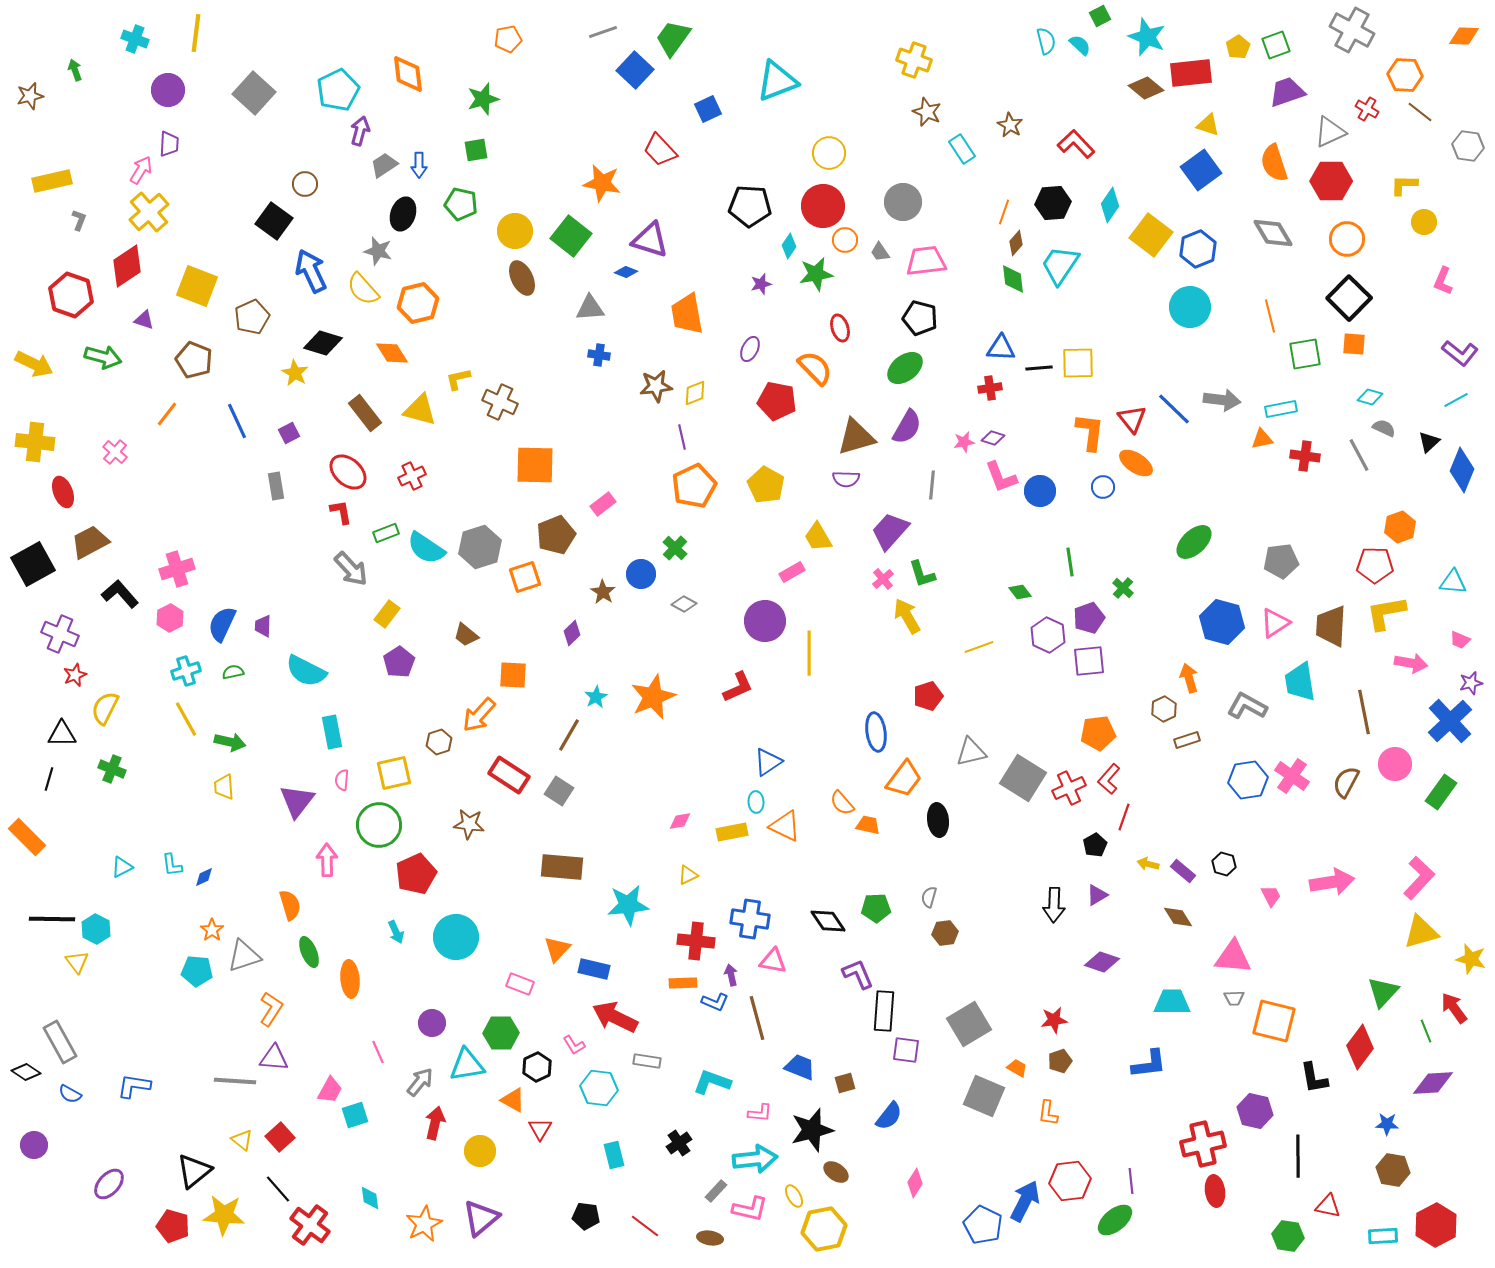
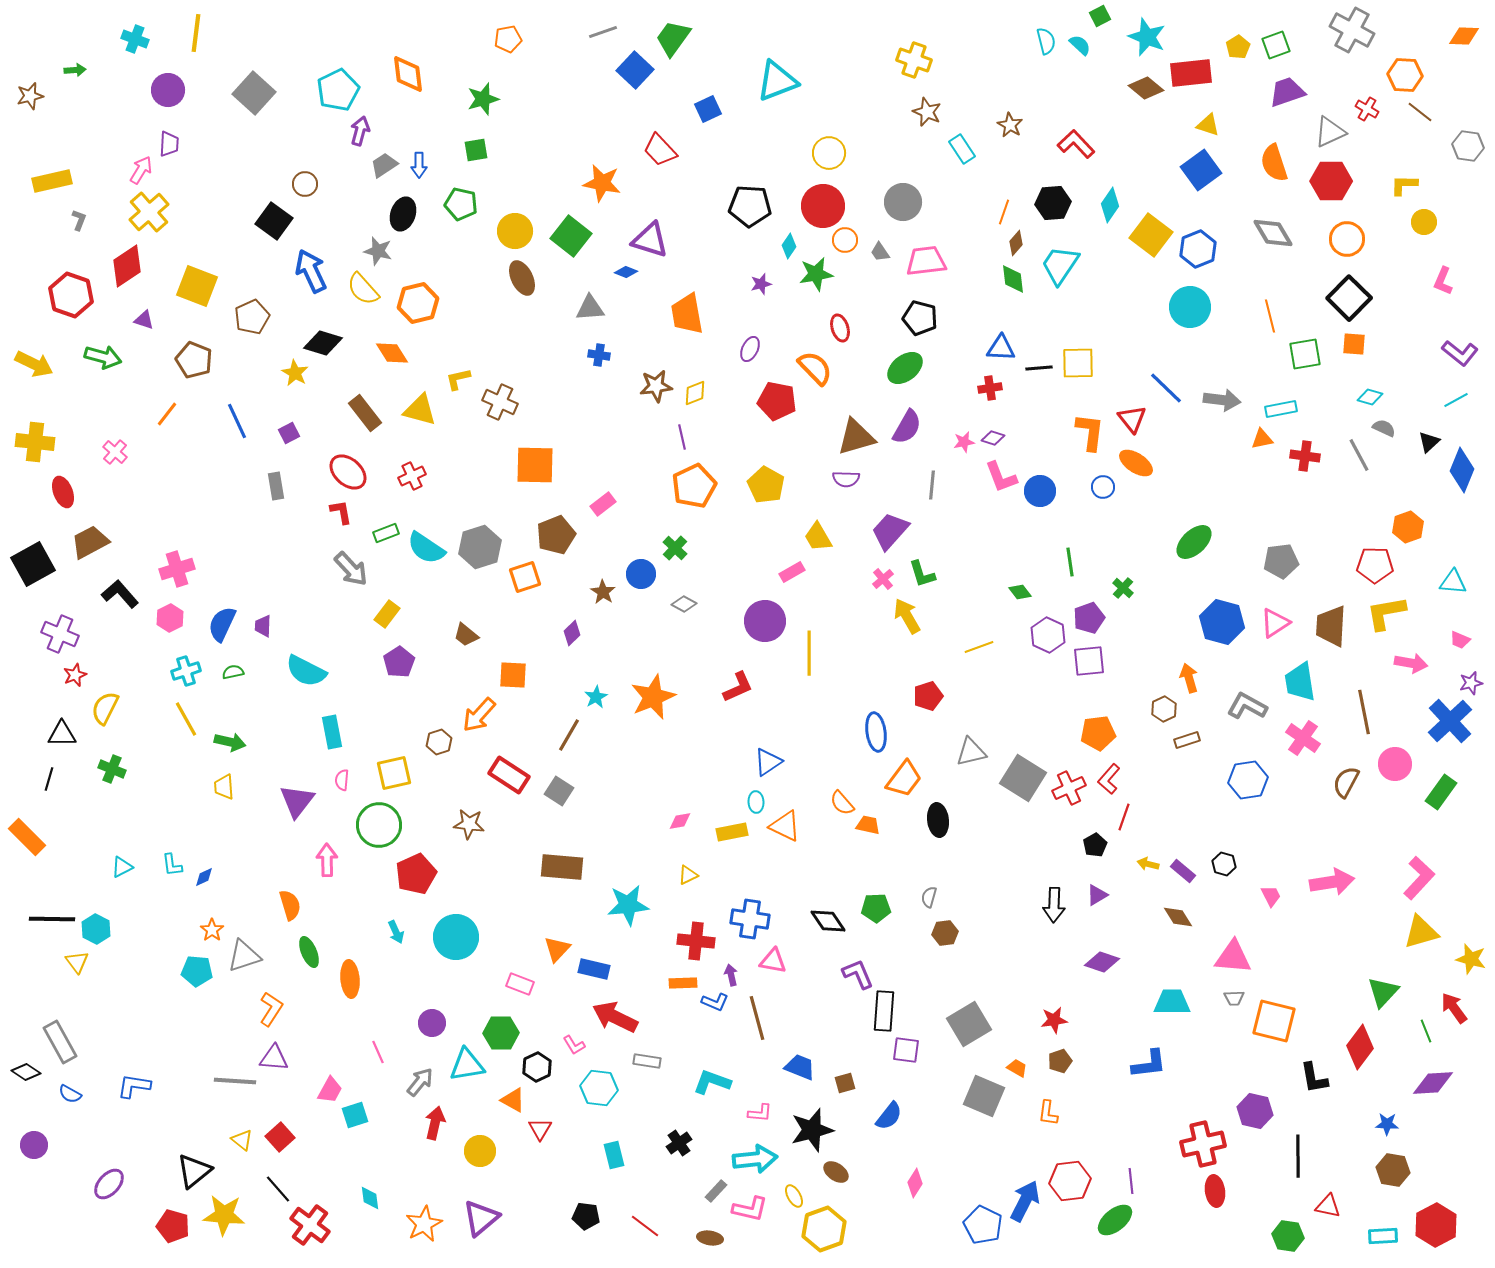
green arrow at (75, 70): rotated 105 degrees clockwise
blue line at (1174, 409): moved 8 px left, 21 px up
orange hexagon at (1400, 527): moved 8 px right
pink cross at (1292, 776): moved 11 px right, 38 px up
yellow hexagon at (824, 1229): rotated 9 degrees counterclockwise
